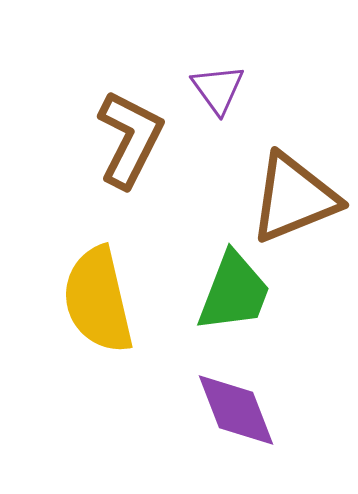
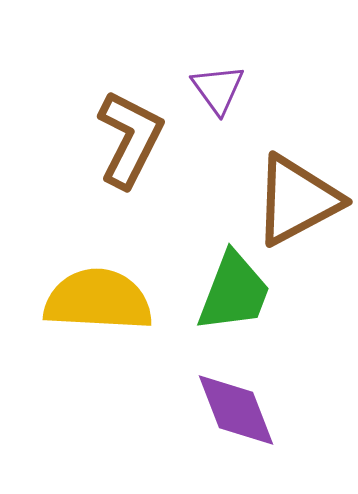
brown triangle: moved 3 px right, 2 px down; rotated 6 degrees counterclockwise
yellow semicircle: rotated 106 degrees clockwise
